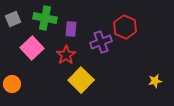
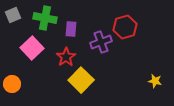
gray square: moved 4 px up
red hexagon: rotated 20 degrees clockwise
red star: moved 2 px down
yellow star: rotated 24 degrees clockwise
